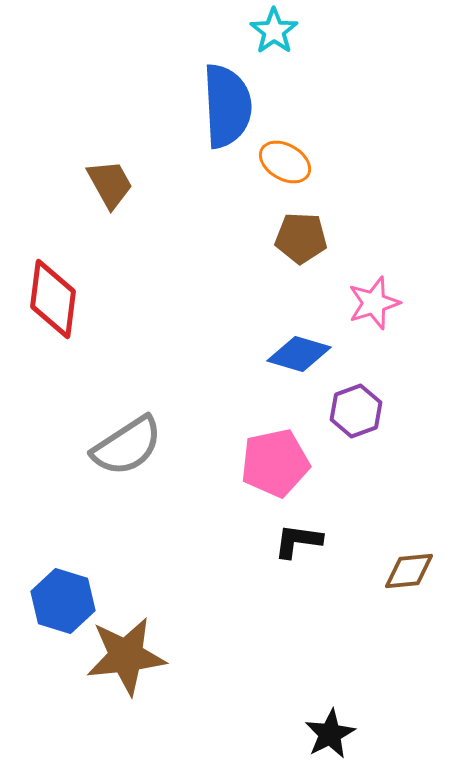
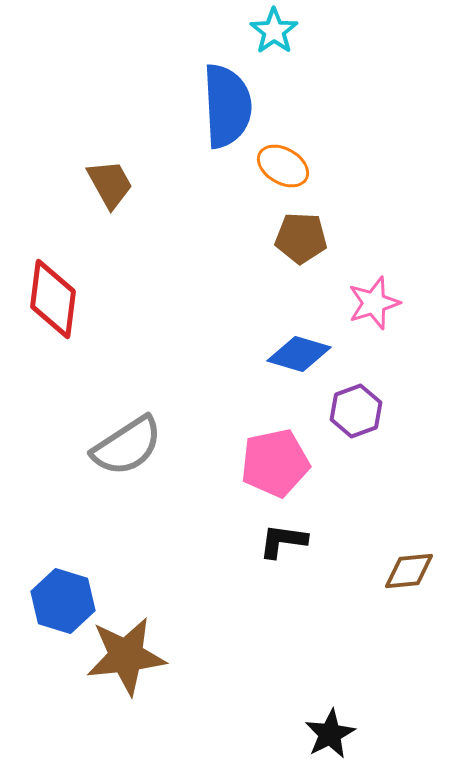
orange ellipse: moved 2 px left, 4 px down
black L-shape: moved 15 px left
